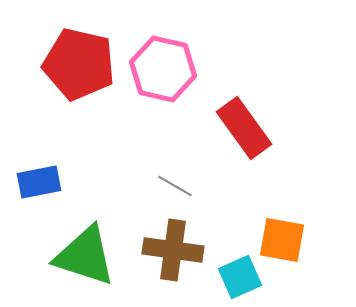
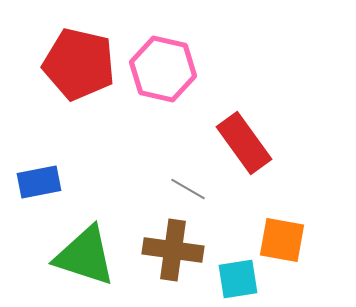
red rectangle: moved 15 px down
gray line: moved 13 px right, 3 px down
cyan square: moved 2 px left, 2 px down; rotated 15 degrees clockwise
